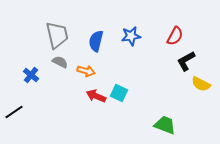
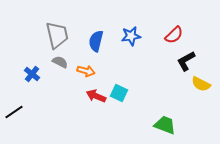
red semicircle: moved 1 px left, 1 px up; rotated 18 degrees clockwise
blue cross: moved 1 px right, 1 px up
